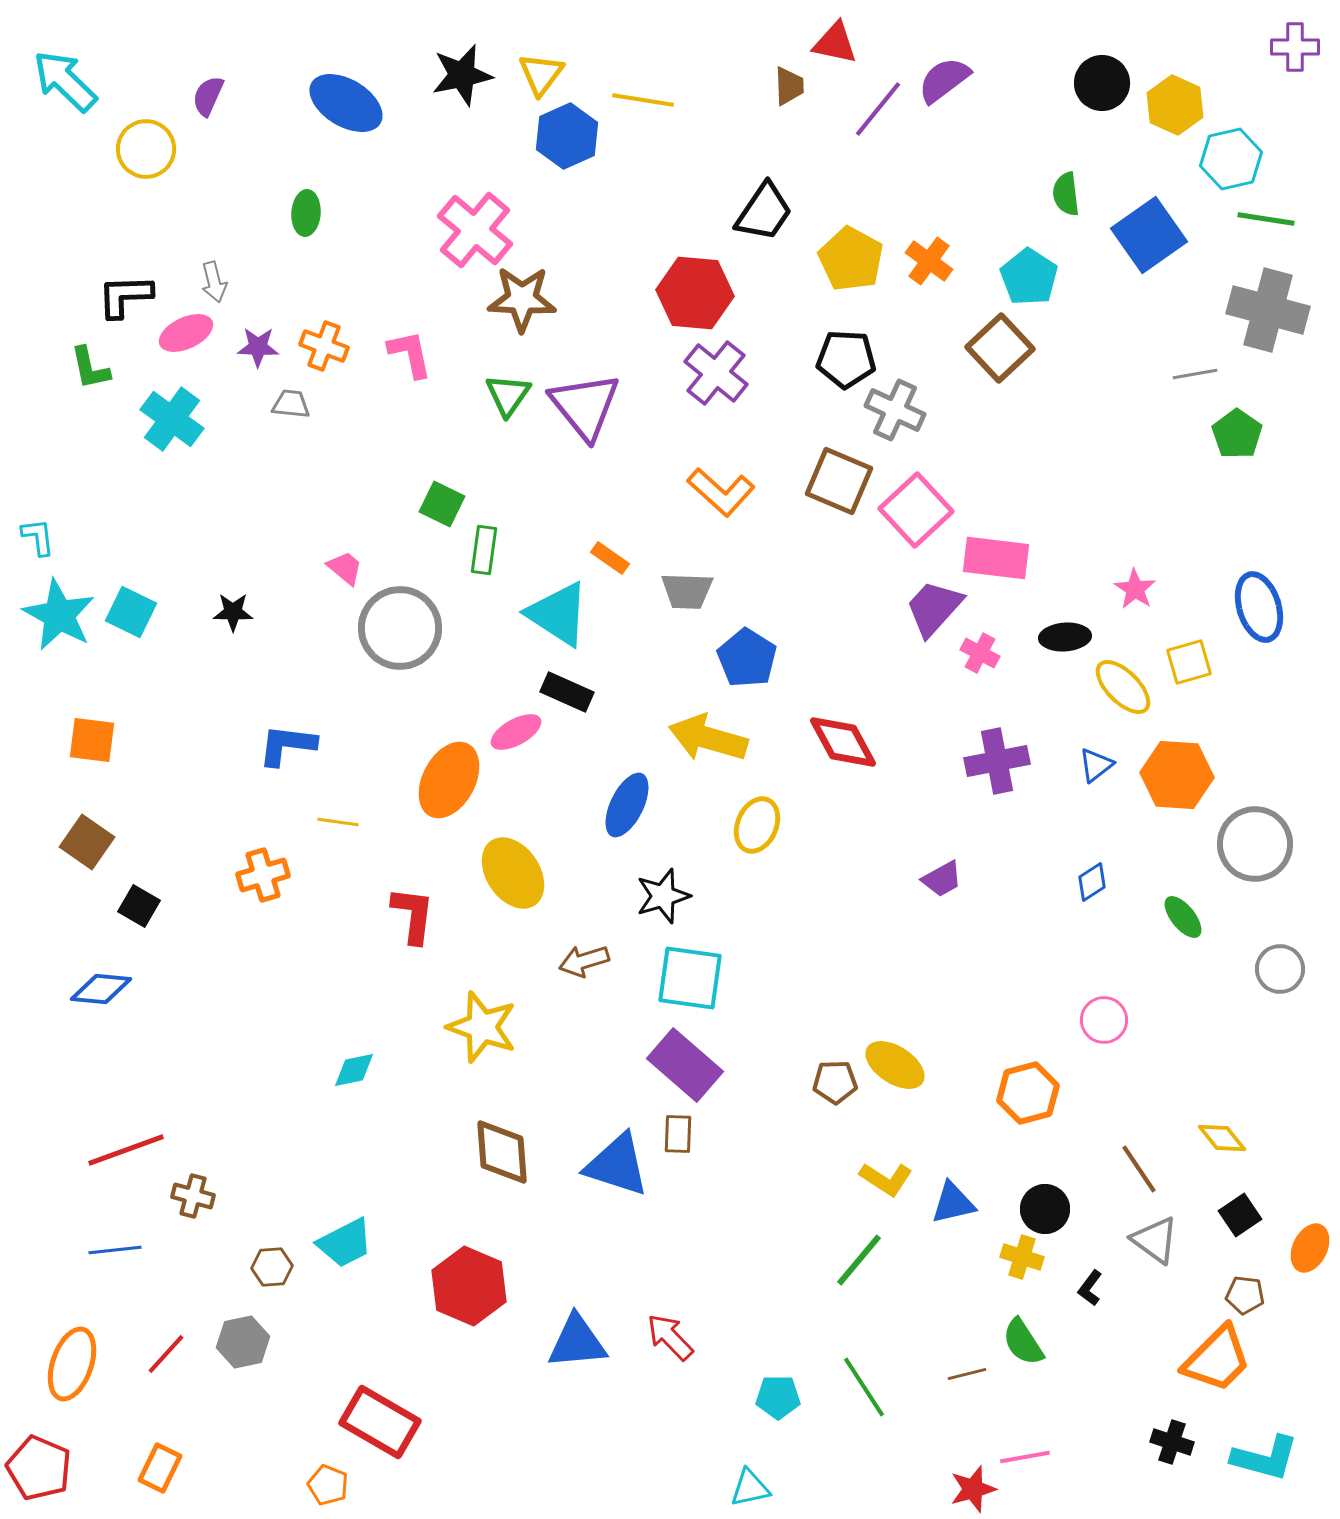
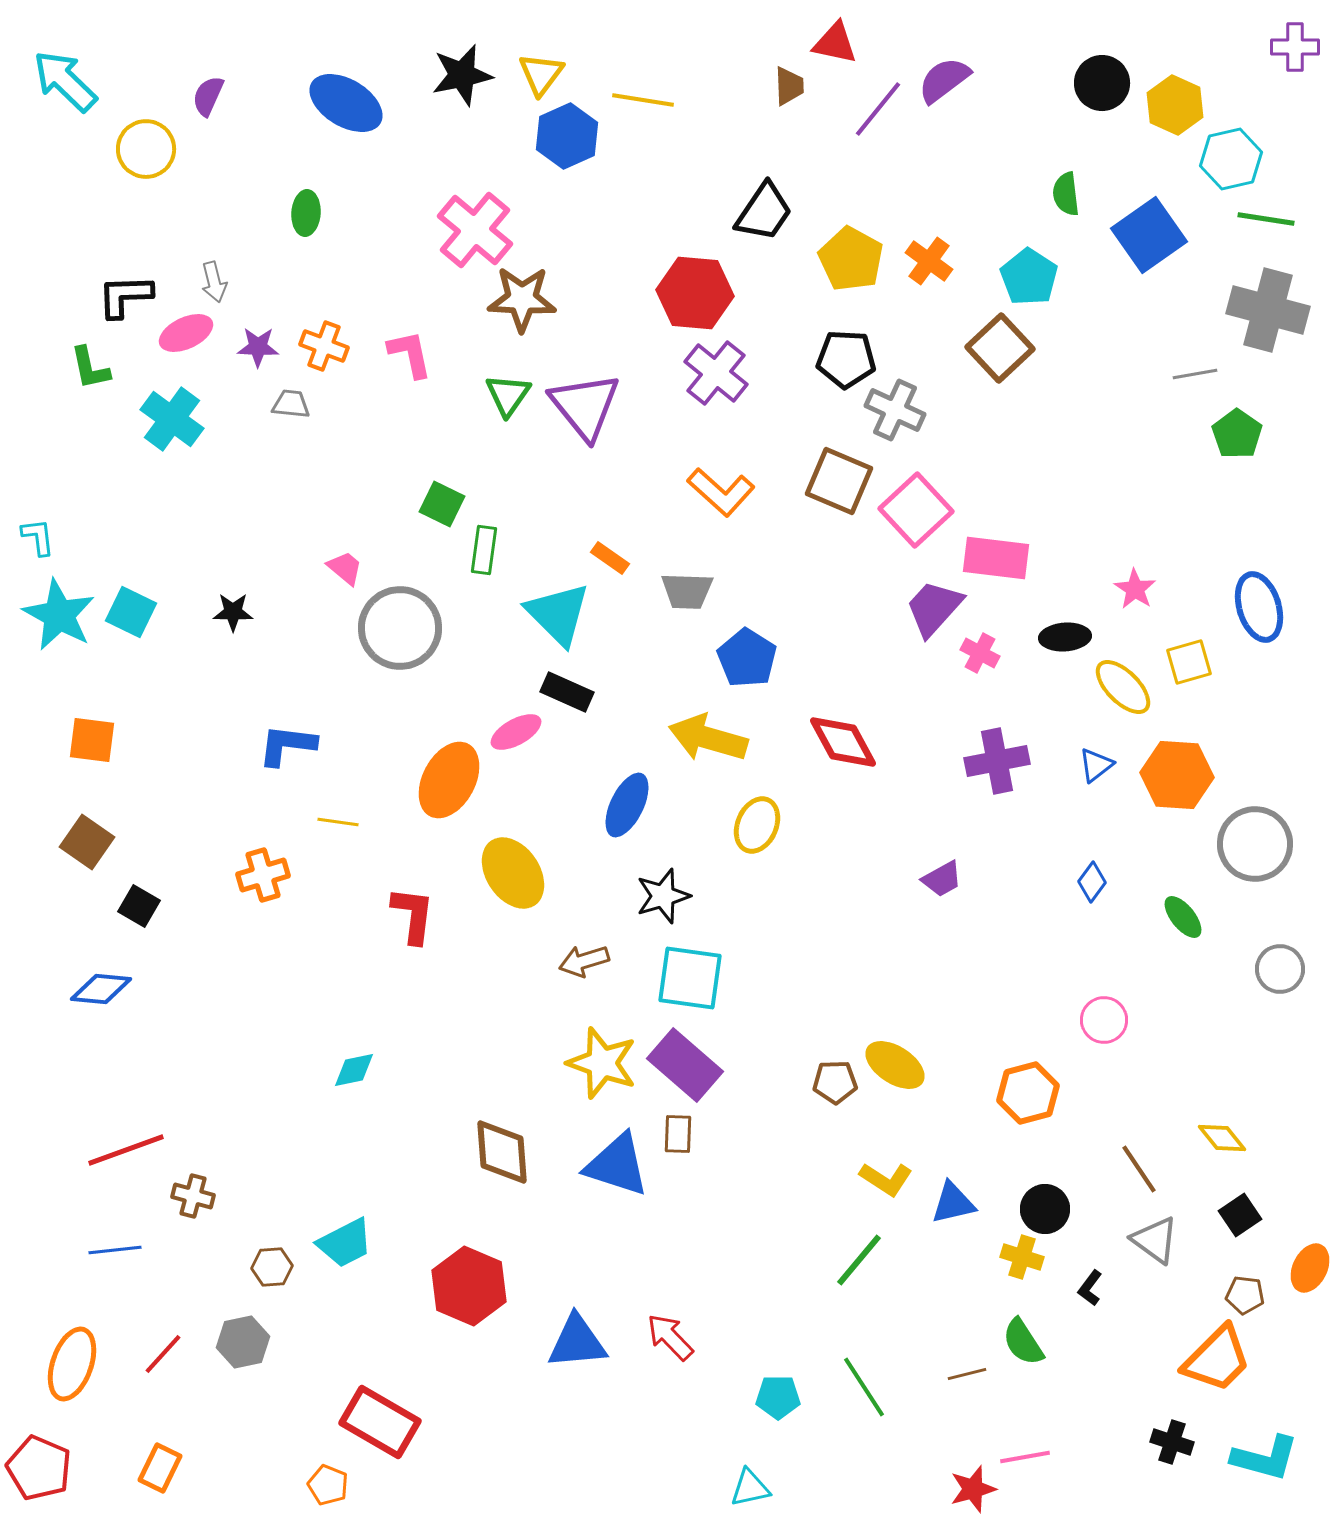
cyan triangle at (558, 614): rotated 12 degrees clockwise
blue diamond at (1092, 882): rotated 21 degrees counterclockwise
yellow star at (482, 1027): moved 120 px right, 36 px down
orange ellipse at (1310, 1248): moved 20 px down
red line at (166, 1354): moved 3 px left
